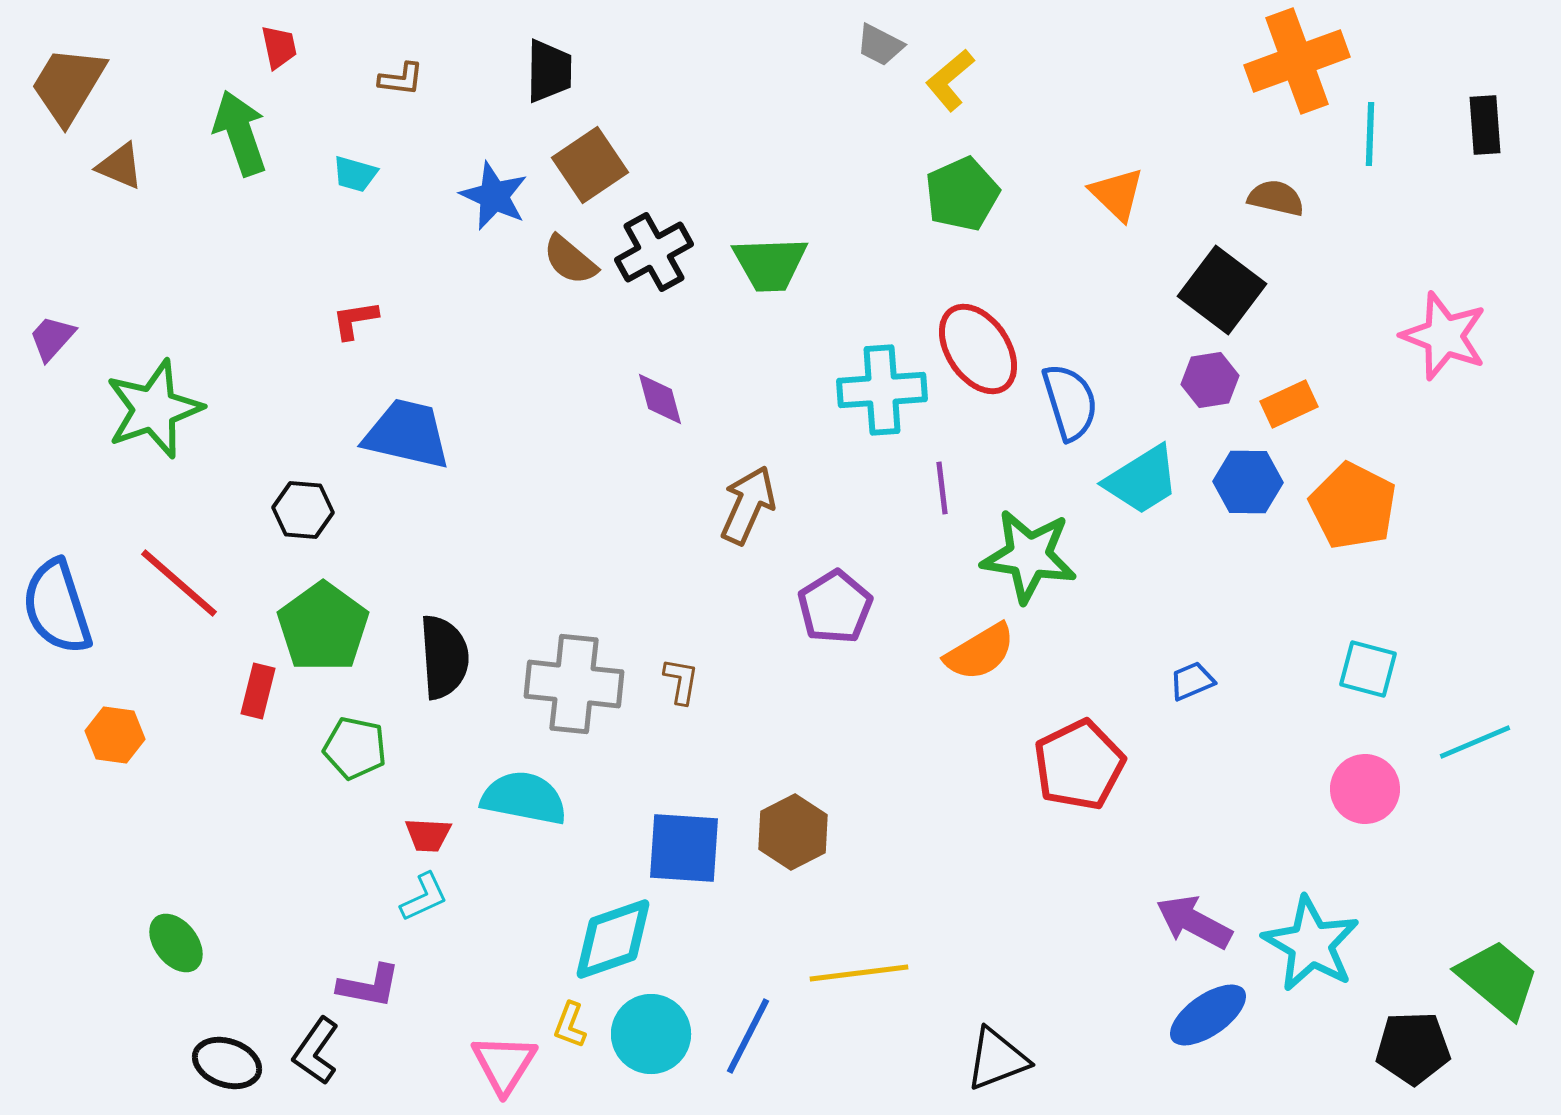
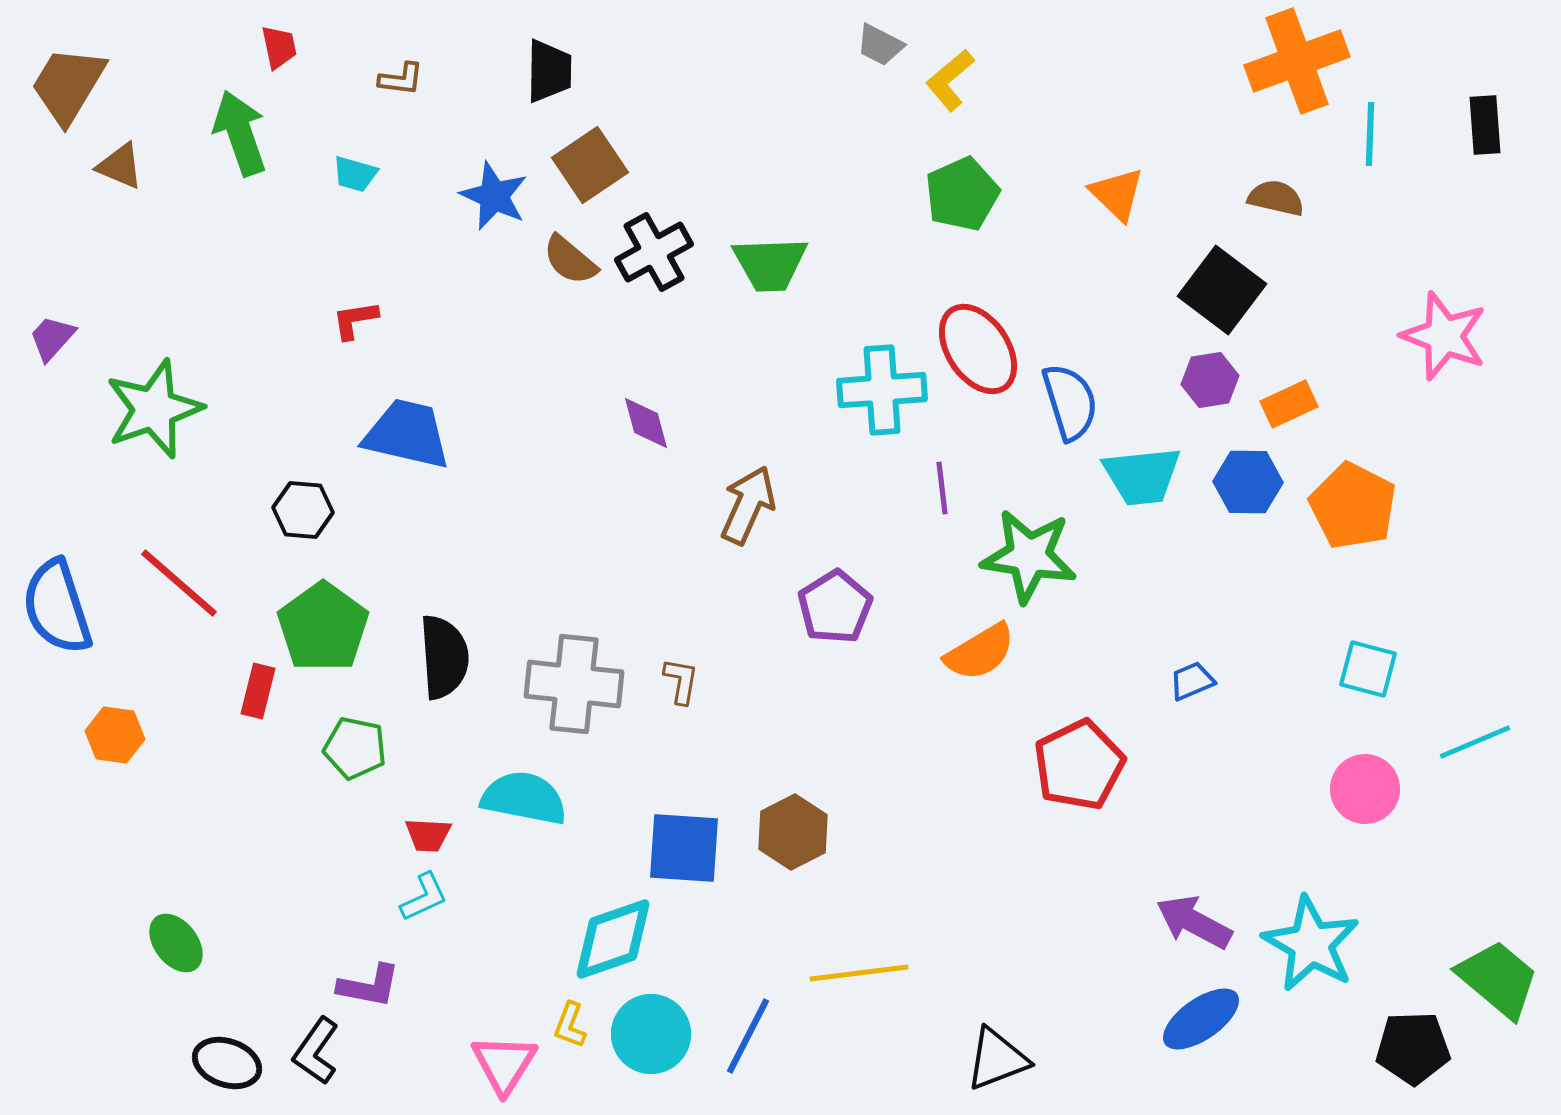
purple diamond at (660, 399): moved 14 px left, 24 px down
cyan trapezoid at (1142, 480): moved 4 px up; rotated 26 degrees clockwise
blue ellipse at (1208, 1015): moved 7 px left, 4 px down
